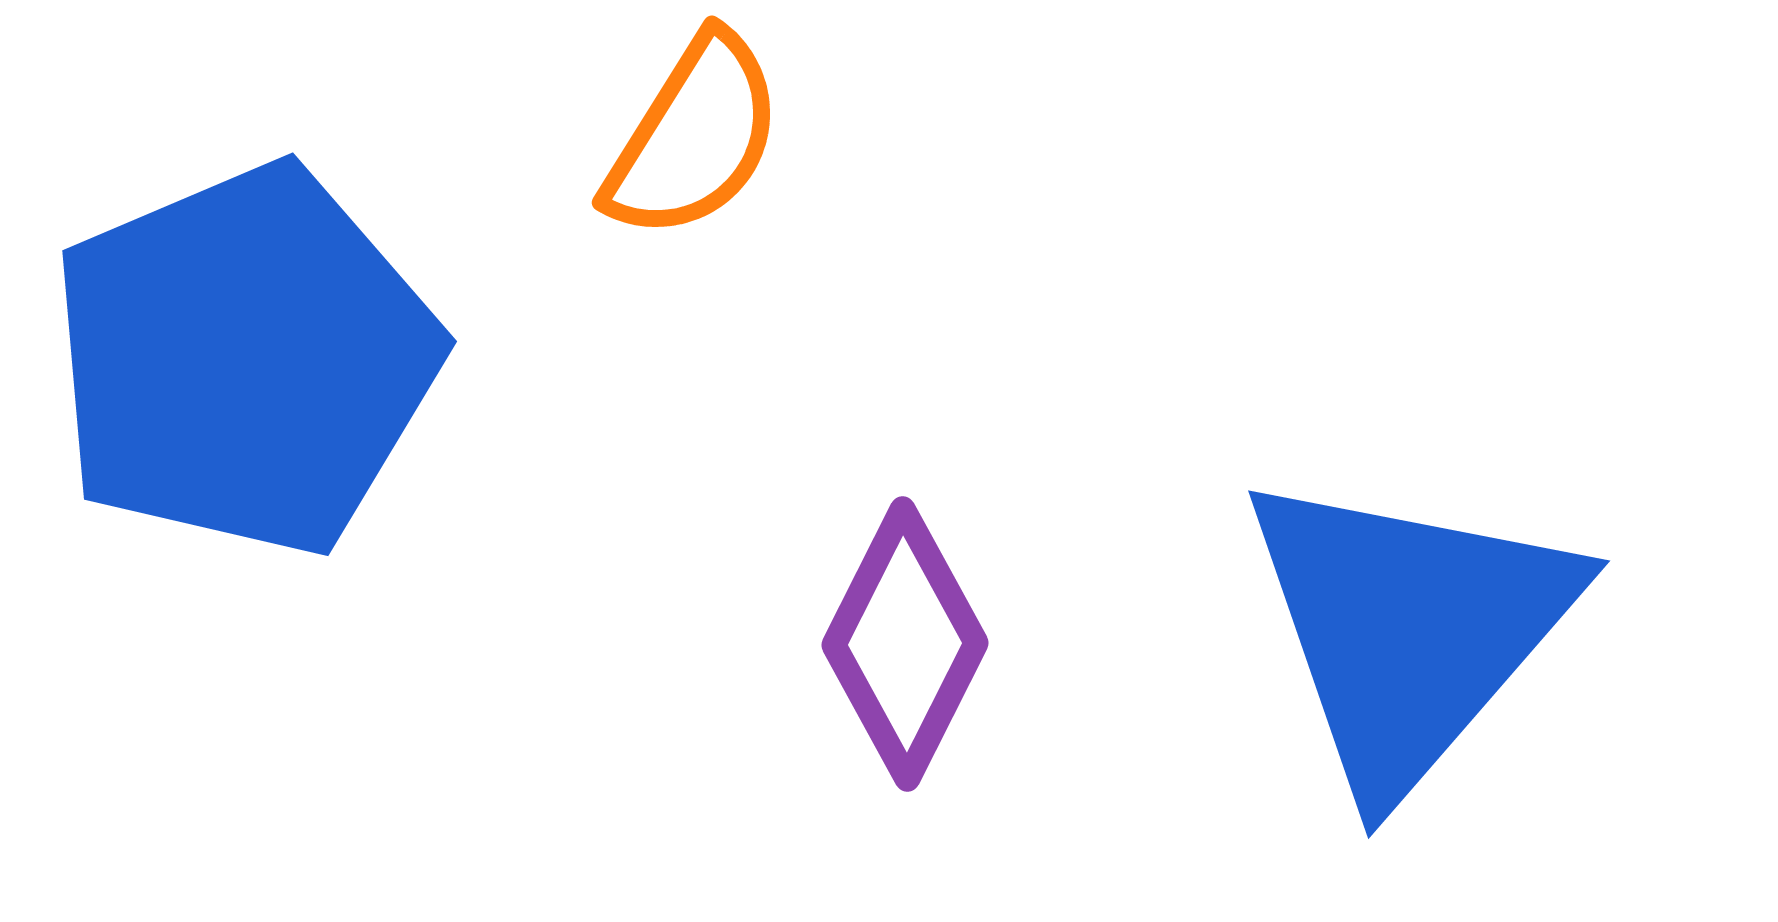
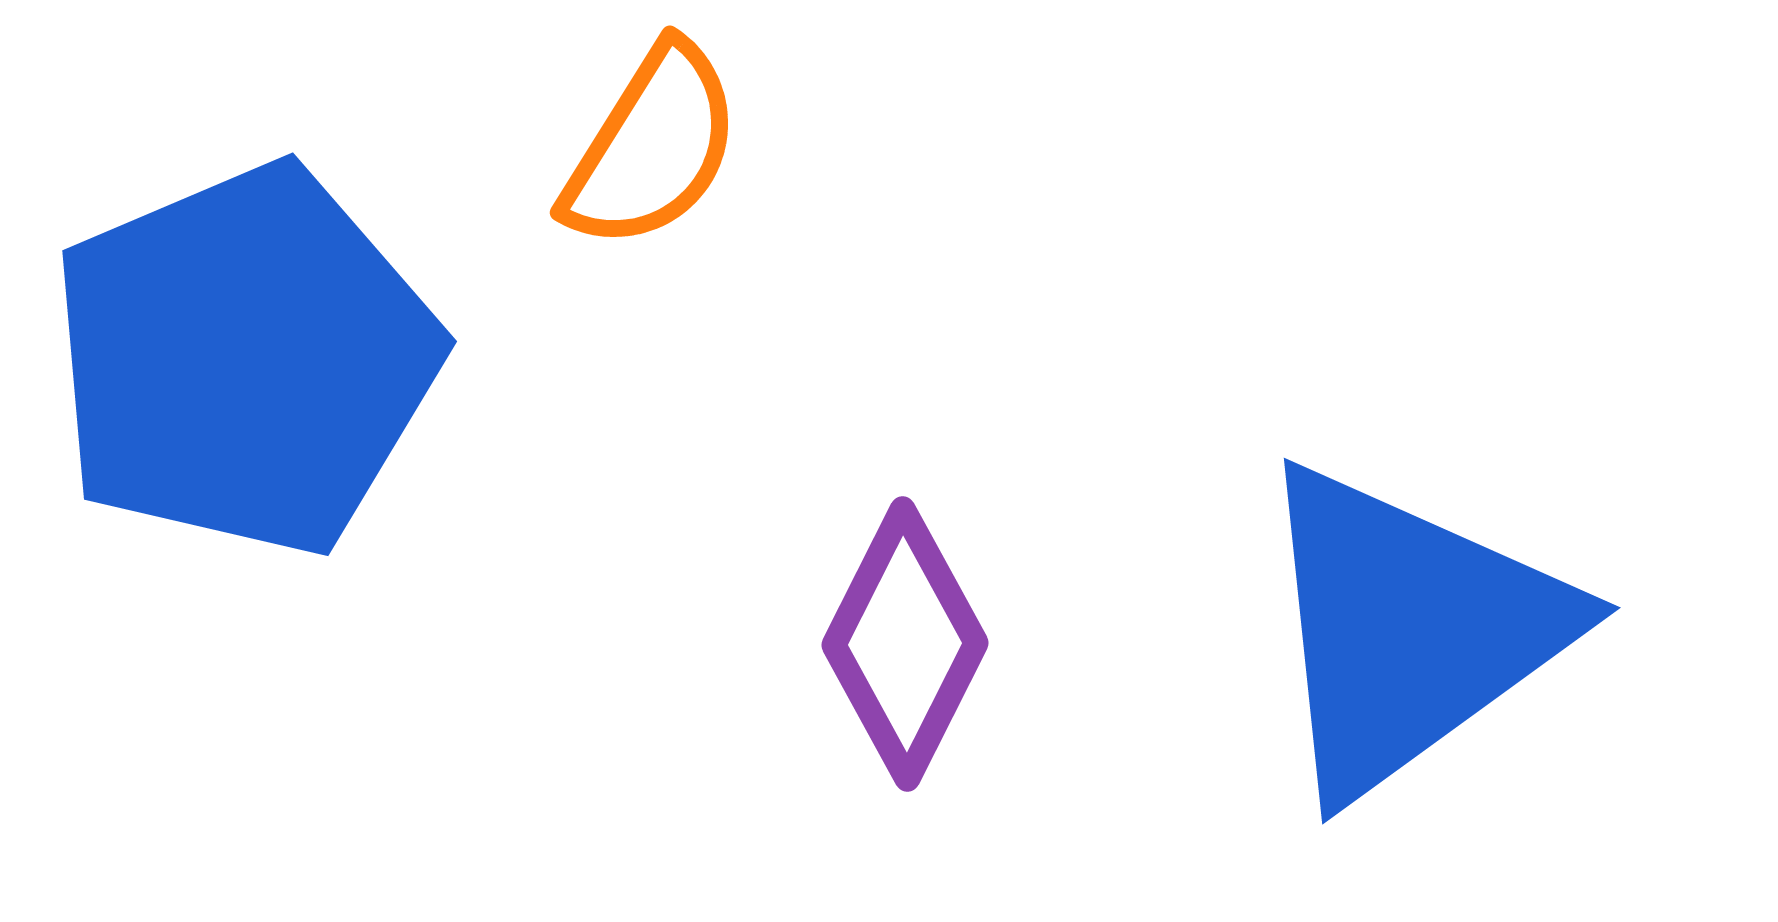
orange semicircle: moved 42 px left, 10 px down
blue triangle: rotated 13 degrees clockwise
